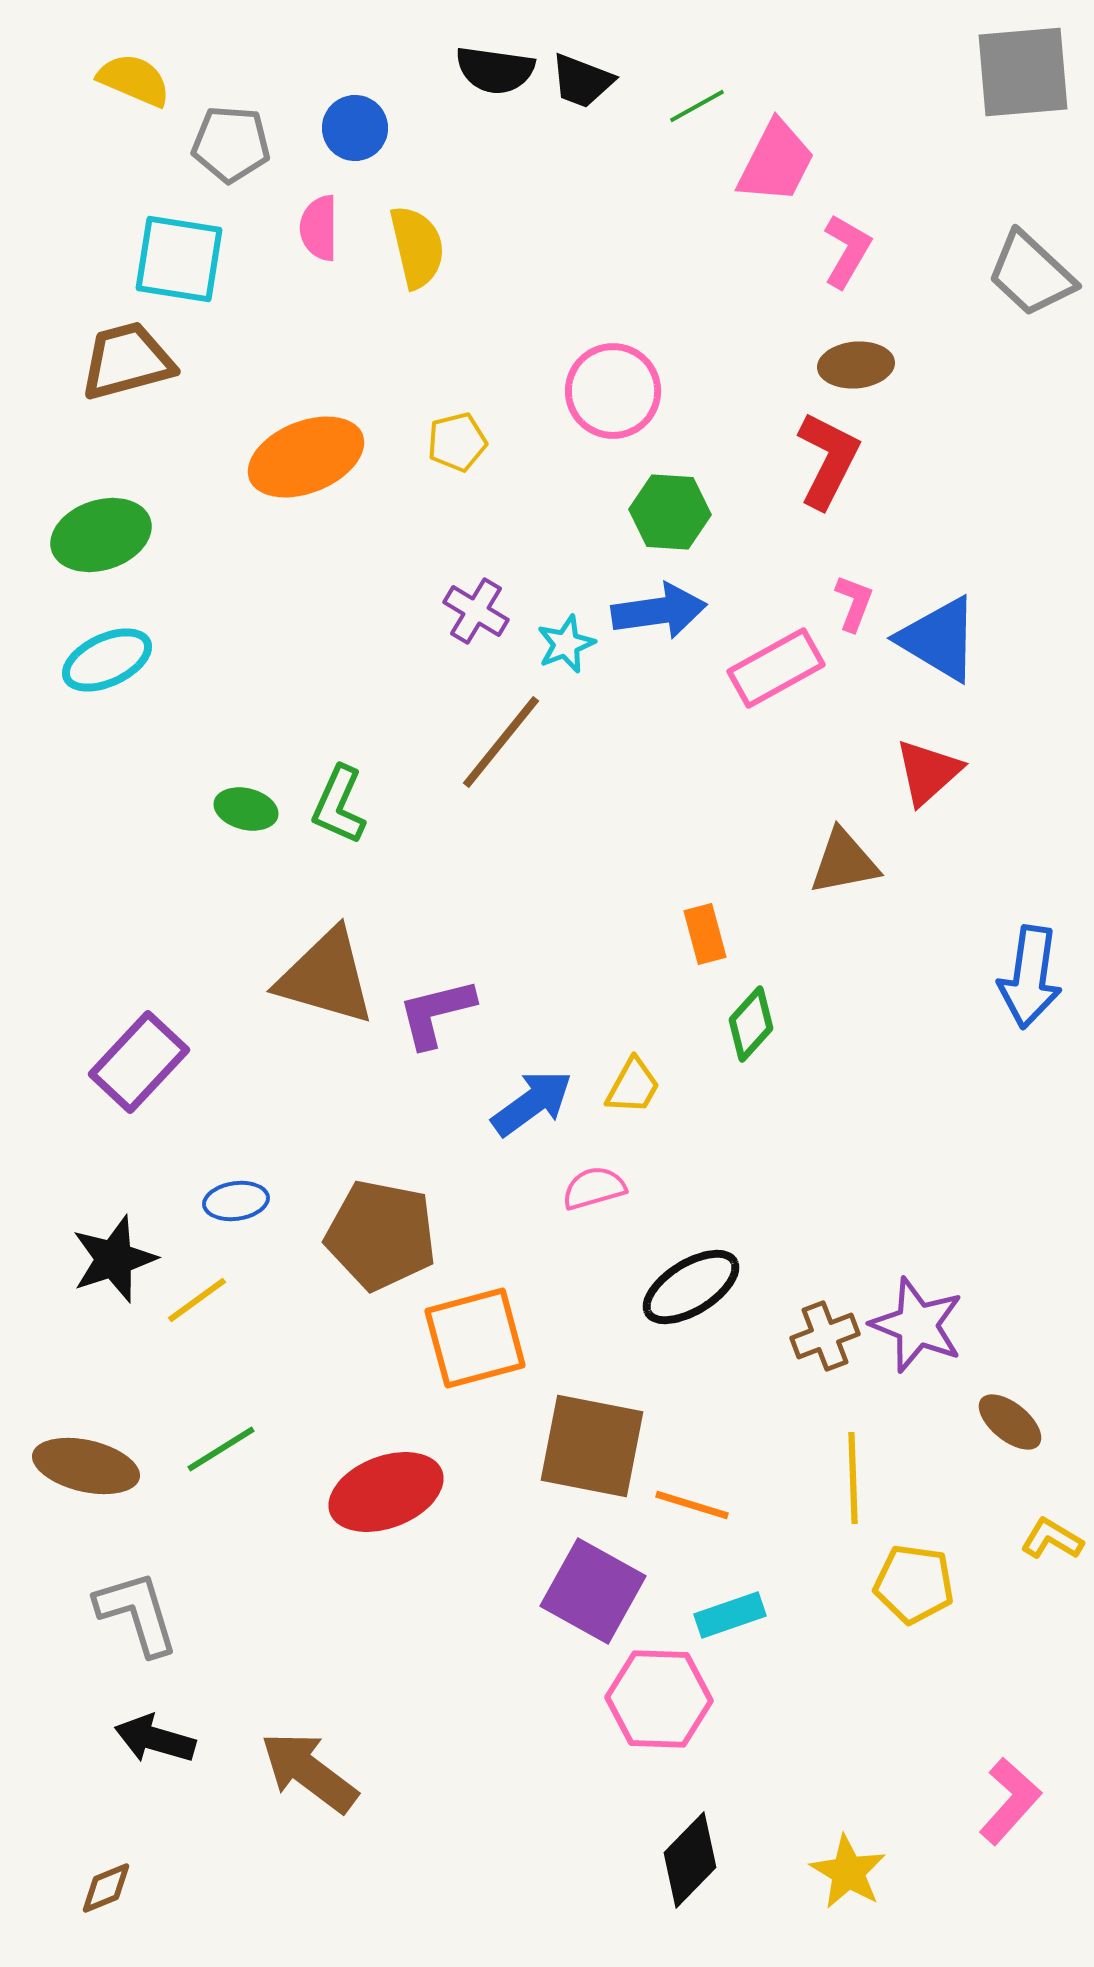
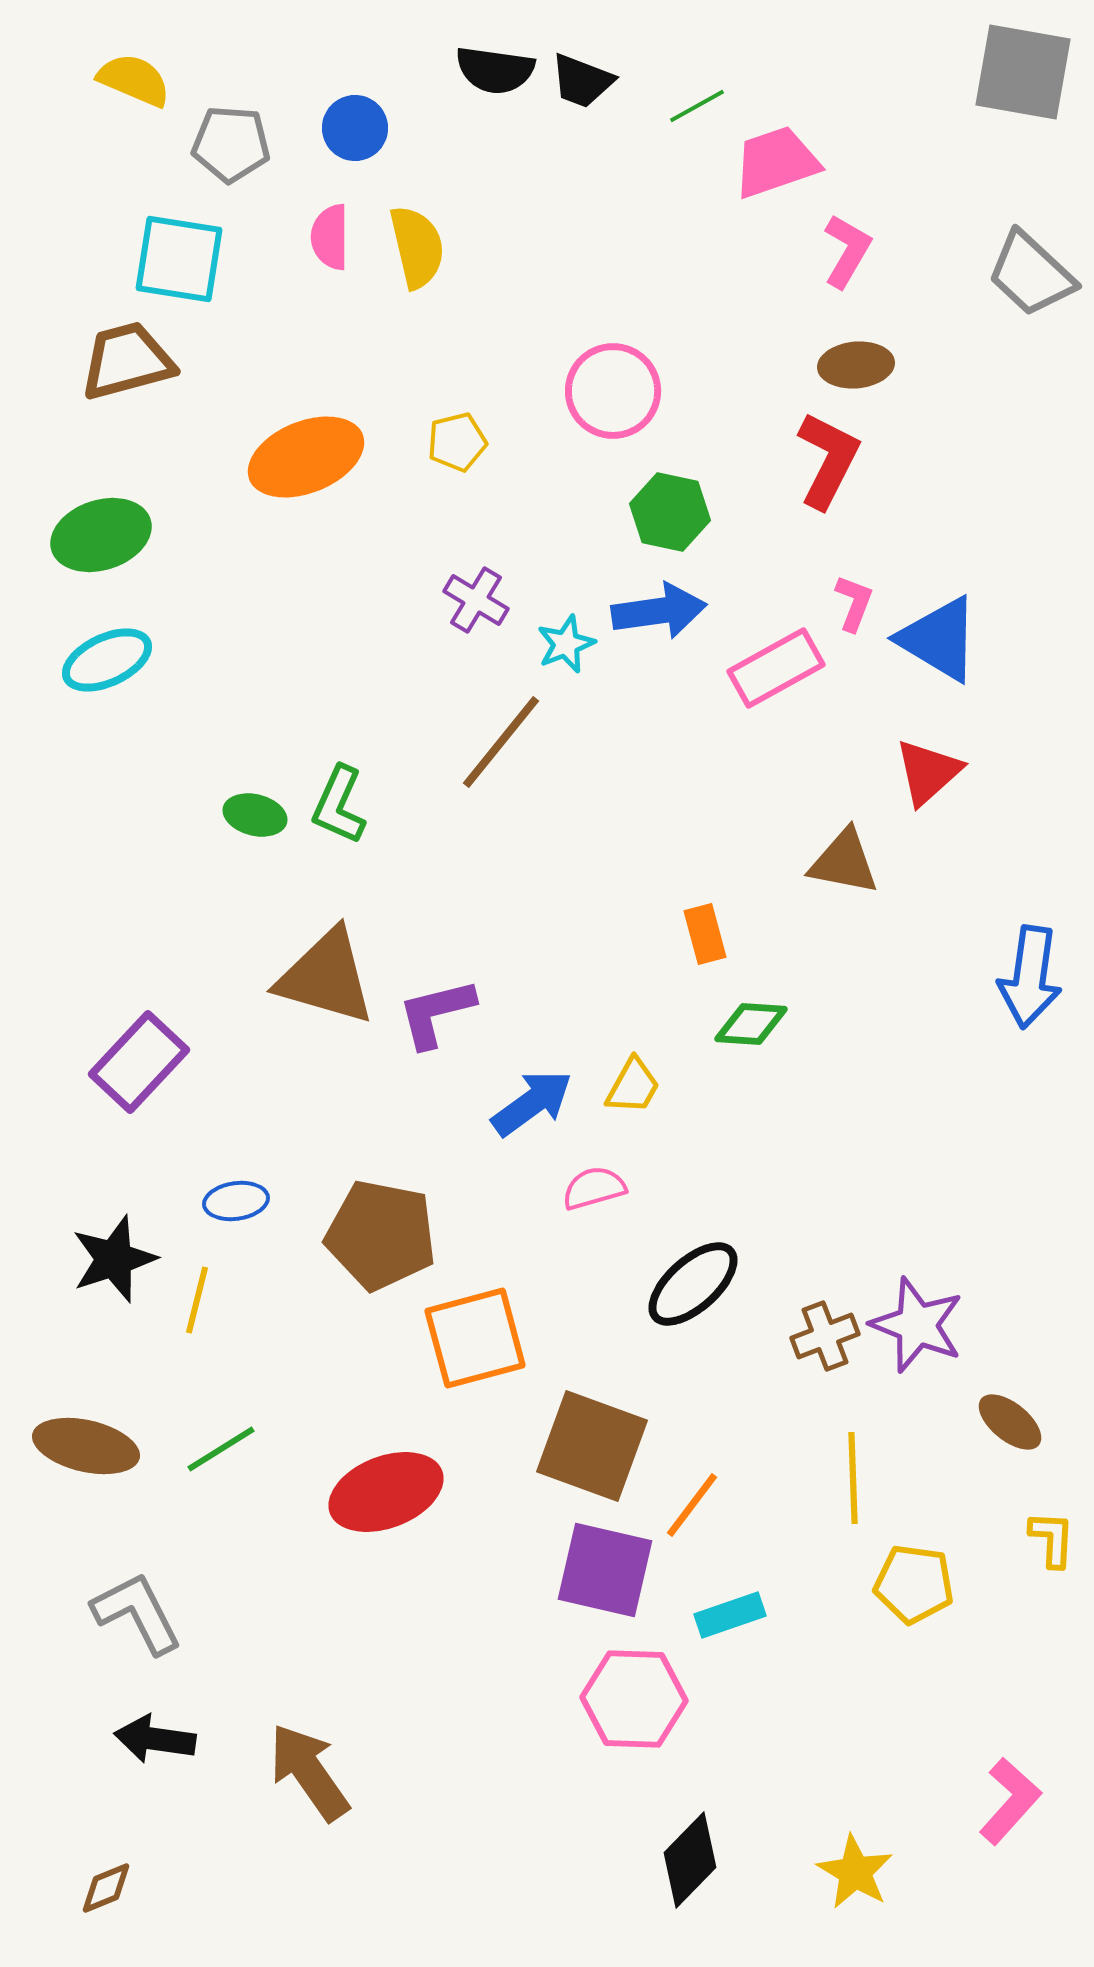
gray square at (1023, 72): rotated 15 degrees clockwise
pink trapezoid at (776, 162): rotated 136 degrees counterclockwise
pink semicircle at (319, 228): moved 11 px right, 9 px down
green hexagon at (670, 512): rotated 8 degrees clockwise
purple cross at (476, 611): moved 11 px up
green ellipse at (246, 809): moved 9 px right, 6 px down
brown triangle at (844, 862): rotated 22 degrees clockwise
green diamond at (751, 1024): rotated 52 degrees clockwise
black ellipse at (691, 1287): moved 2 px right, 3 px up; rotated 10 degrees counterclockwise
yellow line at (197, 1300): rotated 40 degrees counterclockwise
brown square at (592, 1446): rotated 9 degrees clockwise
brown ellipse at (86, 1466): moved 20 px up
orange line at (692, 1505): rotated 70 degrees counterclockwise
yellow L-shape at (1052, 1539): rotated 62 degrees clockwise
purple square at (593, 1591): moved 12 px right, 21 px up; rotated 16 degrees counterclockwise
gray L-shape at (137, 1613): rotated 10 degrees counterclockwise
pink hexagon at (659, 1699): moved 25 px left
black arrow at (155, 1739): rotated 8 degrees counterclockwise
brown arrow at (309, 1772): rotated 18 degrees clockwise
yellow star at (848, 1872): moved 7 px right
